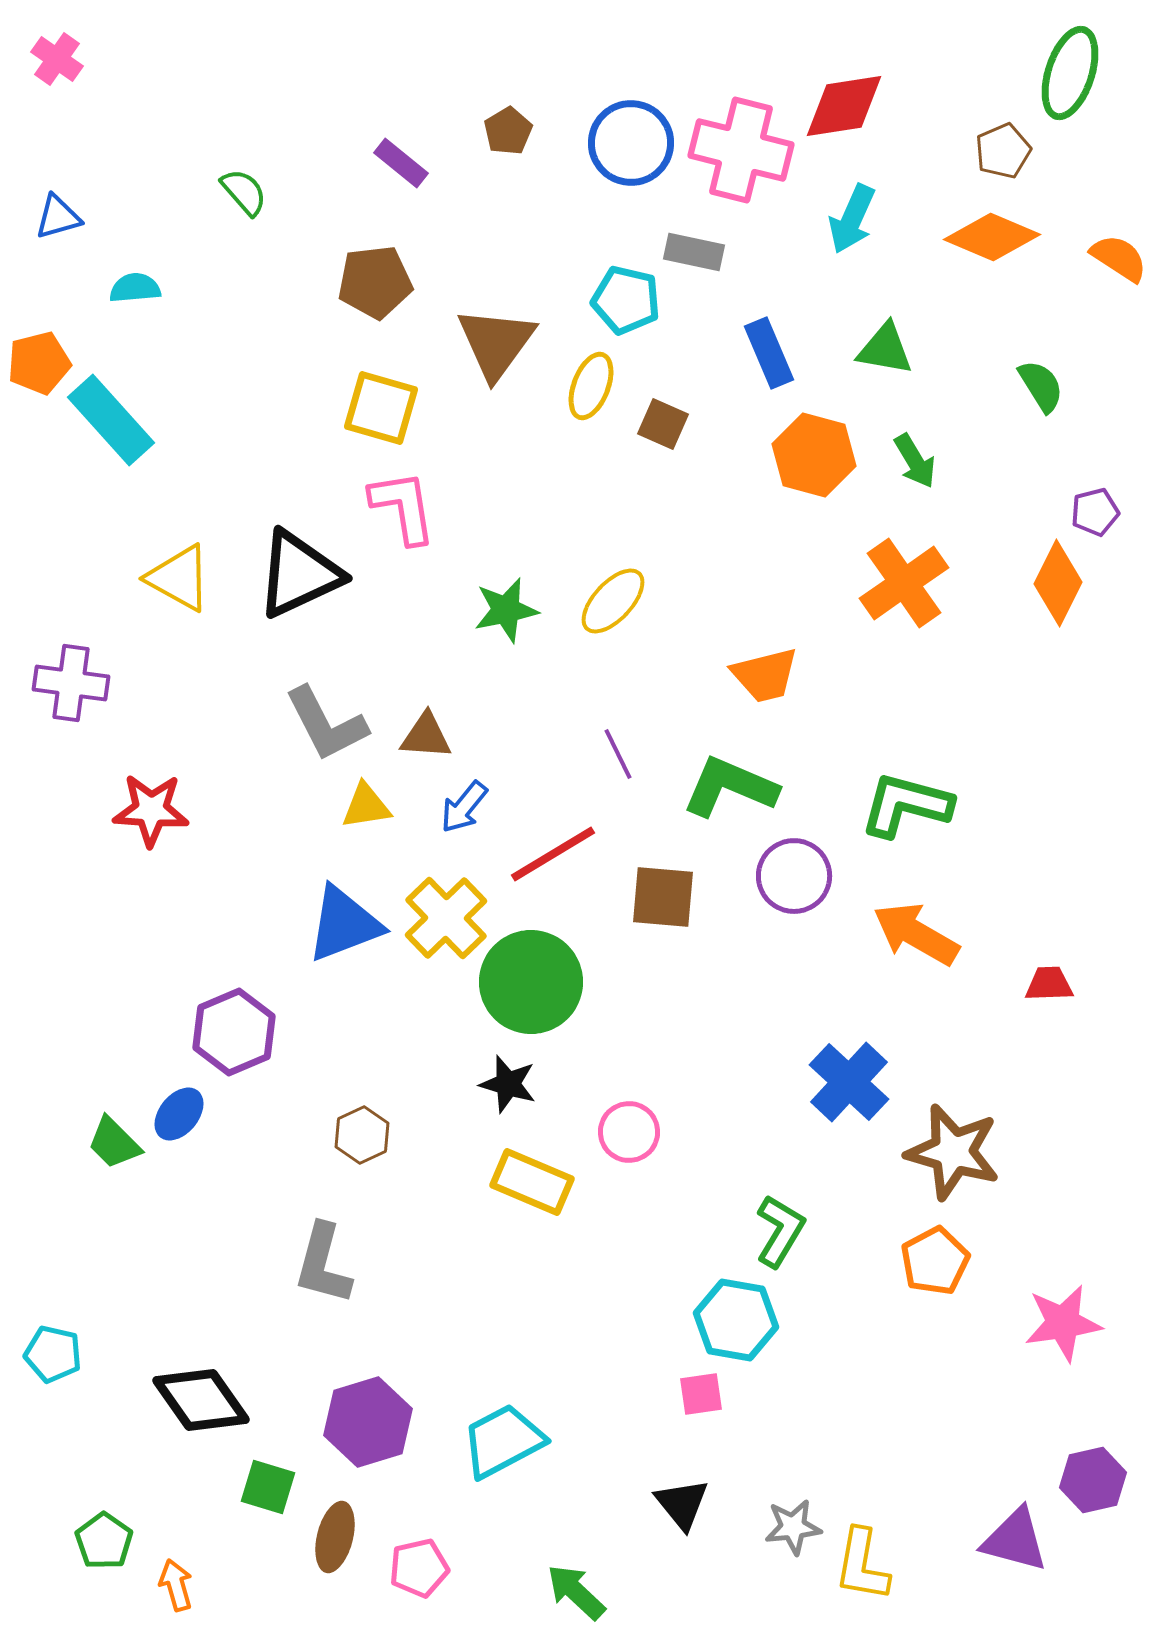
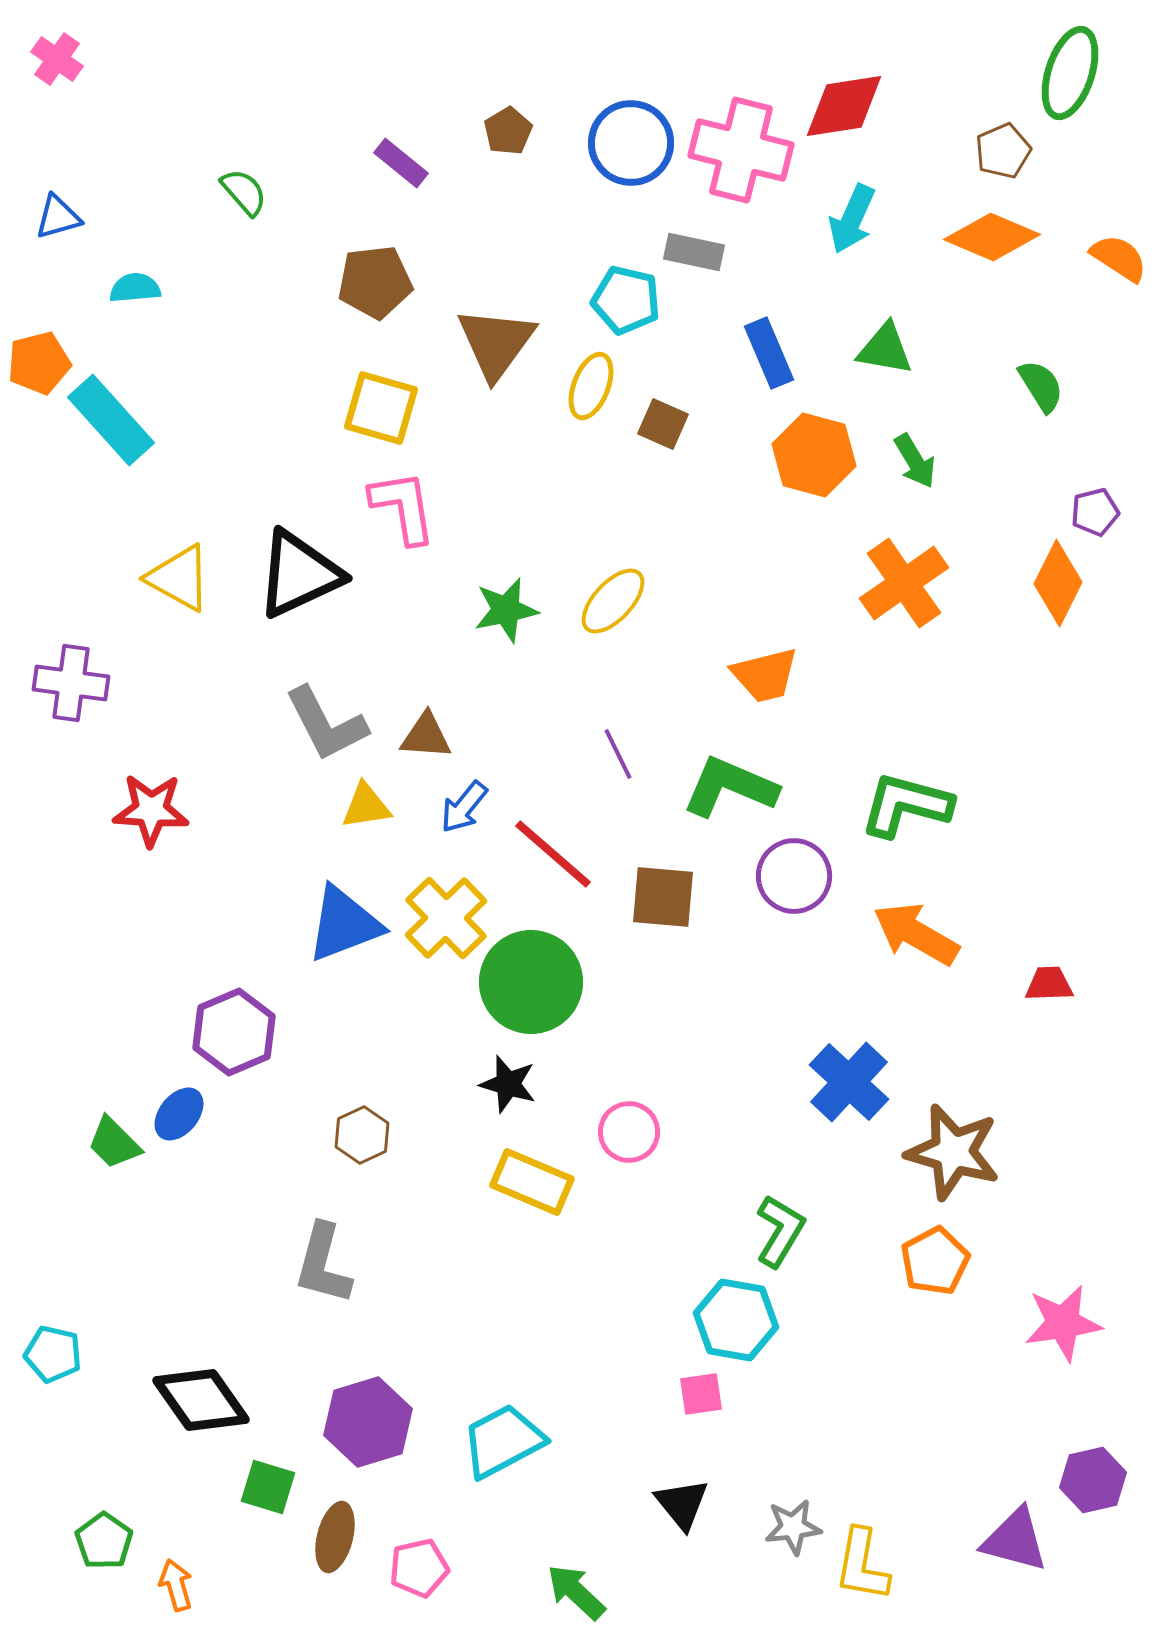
red line at (553, 854): rotated 72 degrees clockwise
